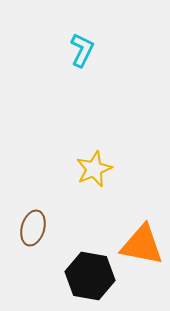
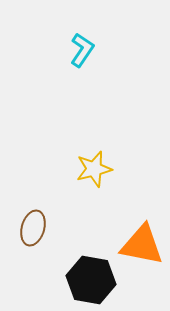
cyan L-shape: rotated 8 degrees clockwise
yellow star: rotated 9 degrees clockwise
black hexagon: moved 1 px right, 4 px down
